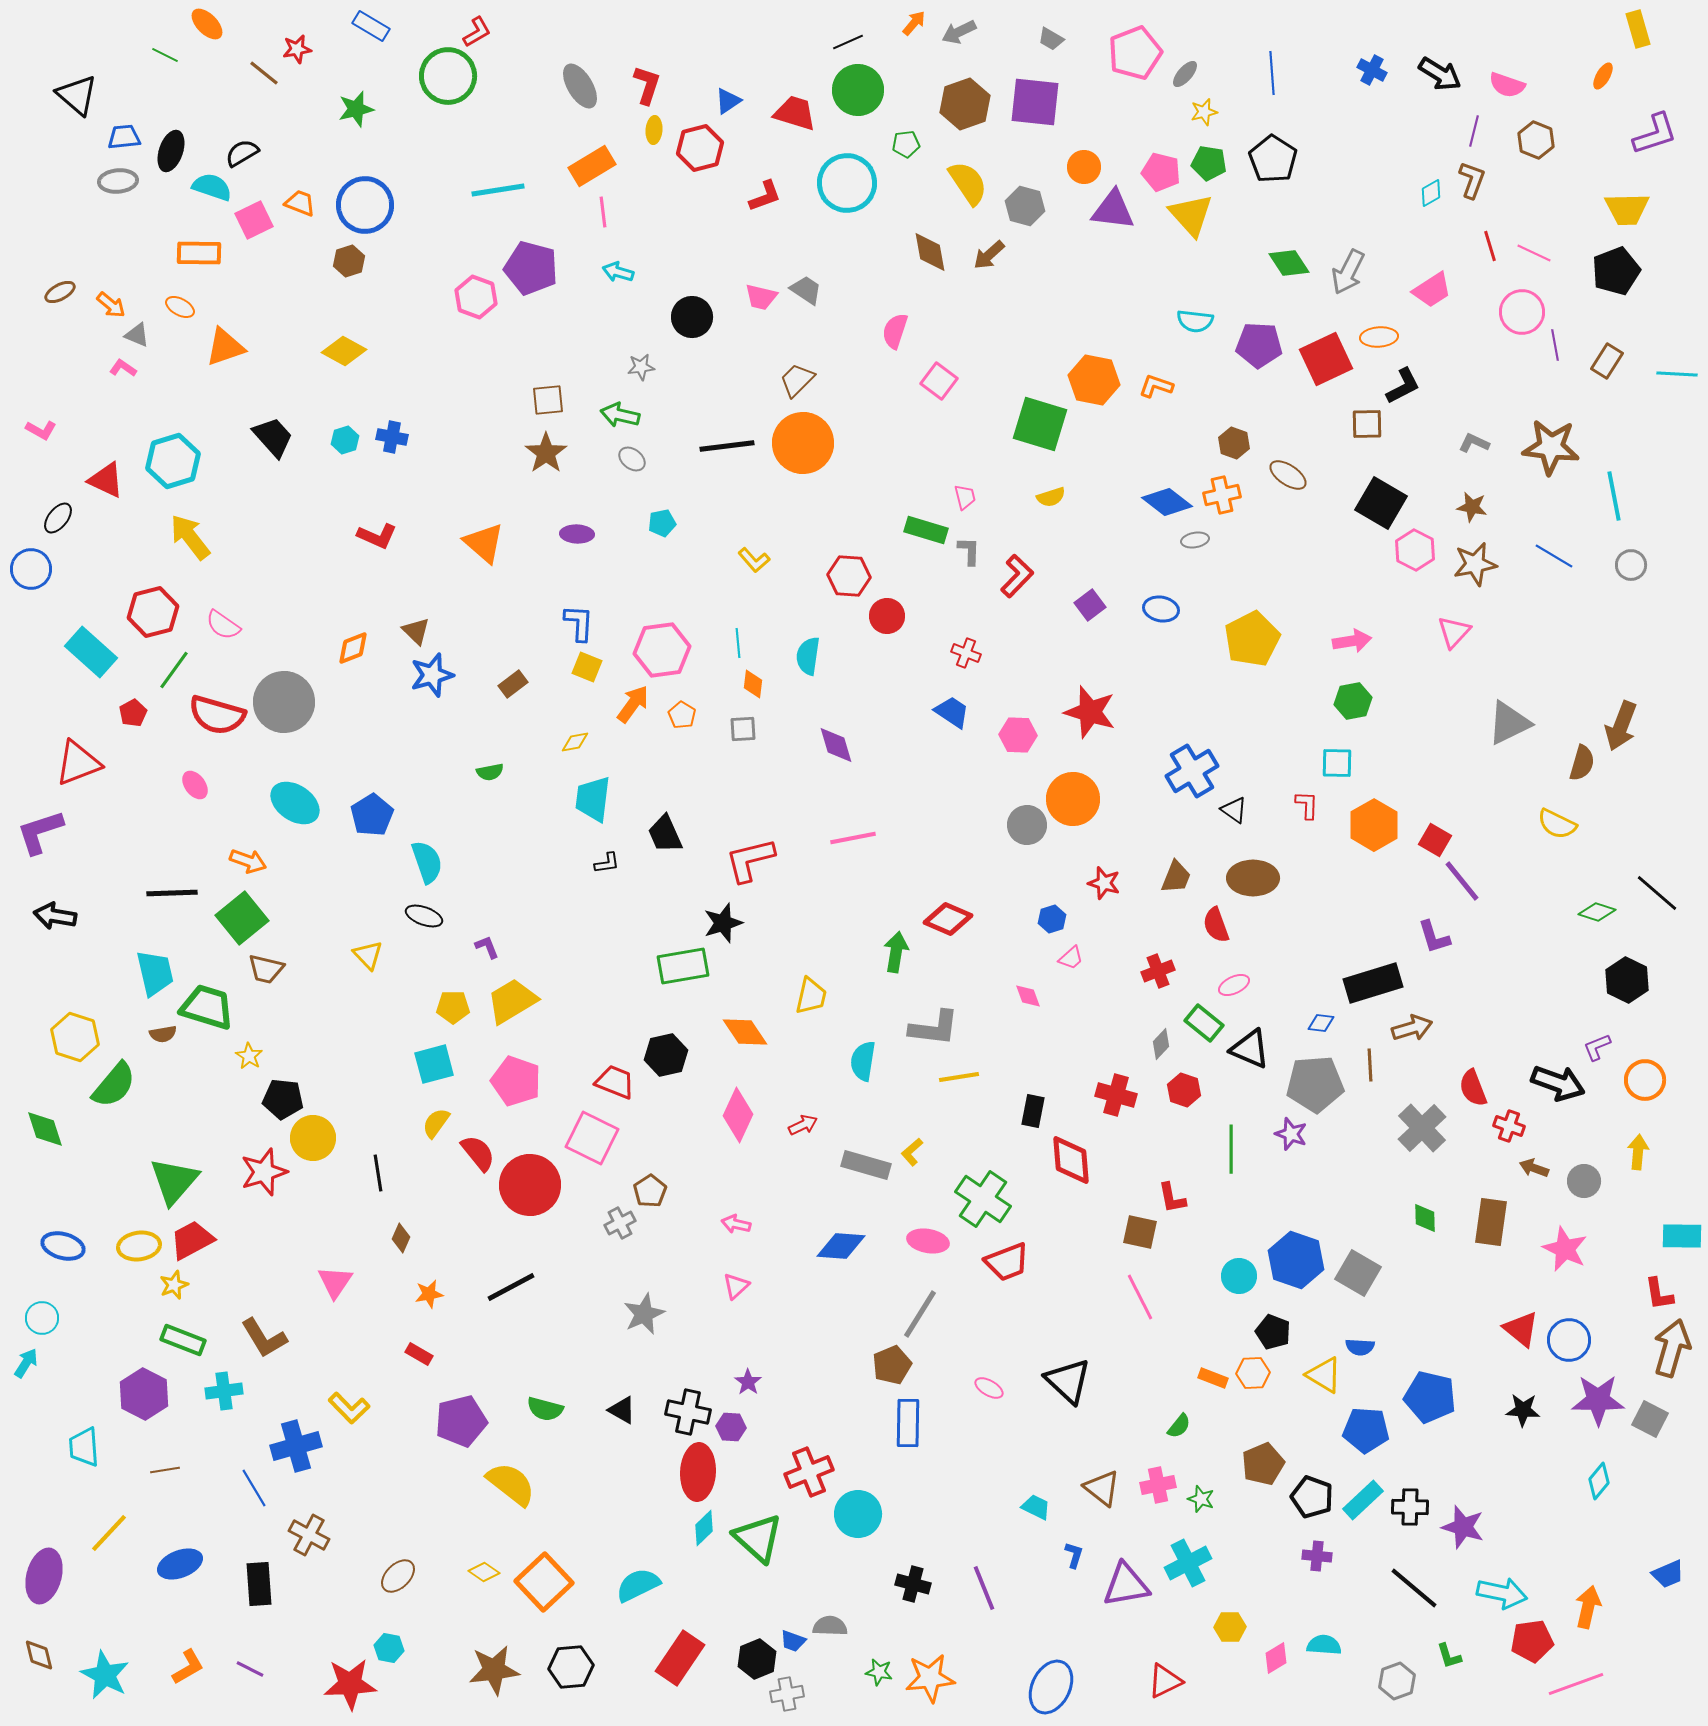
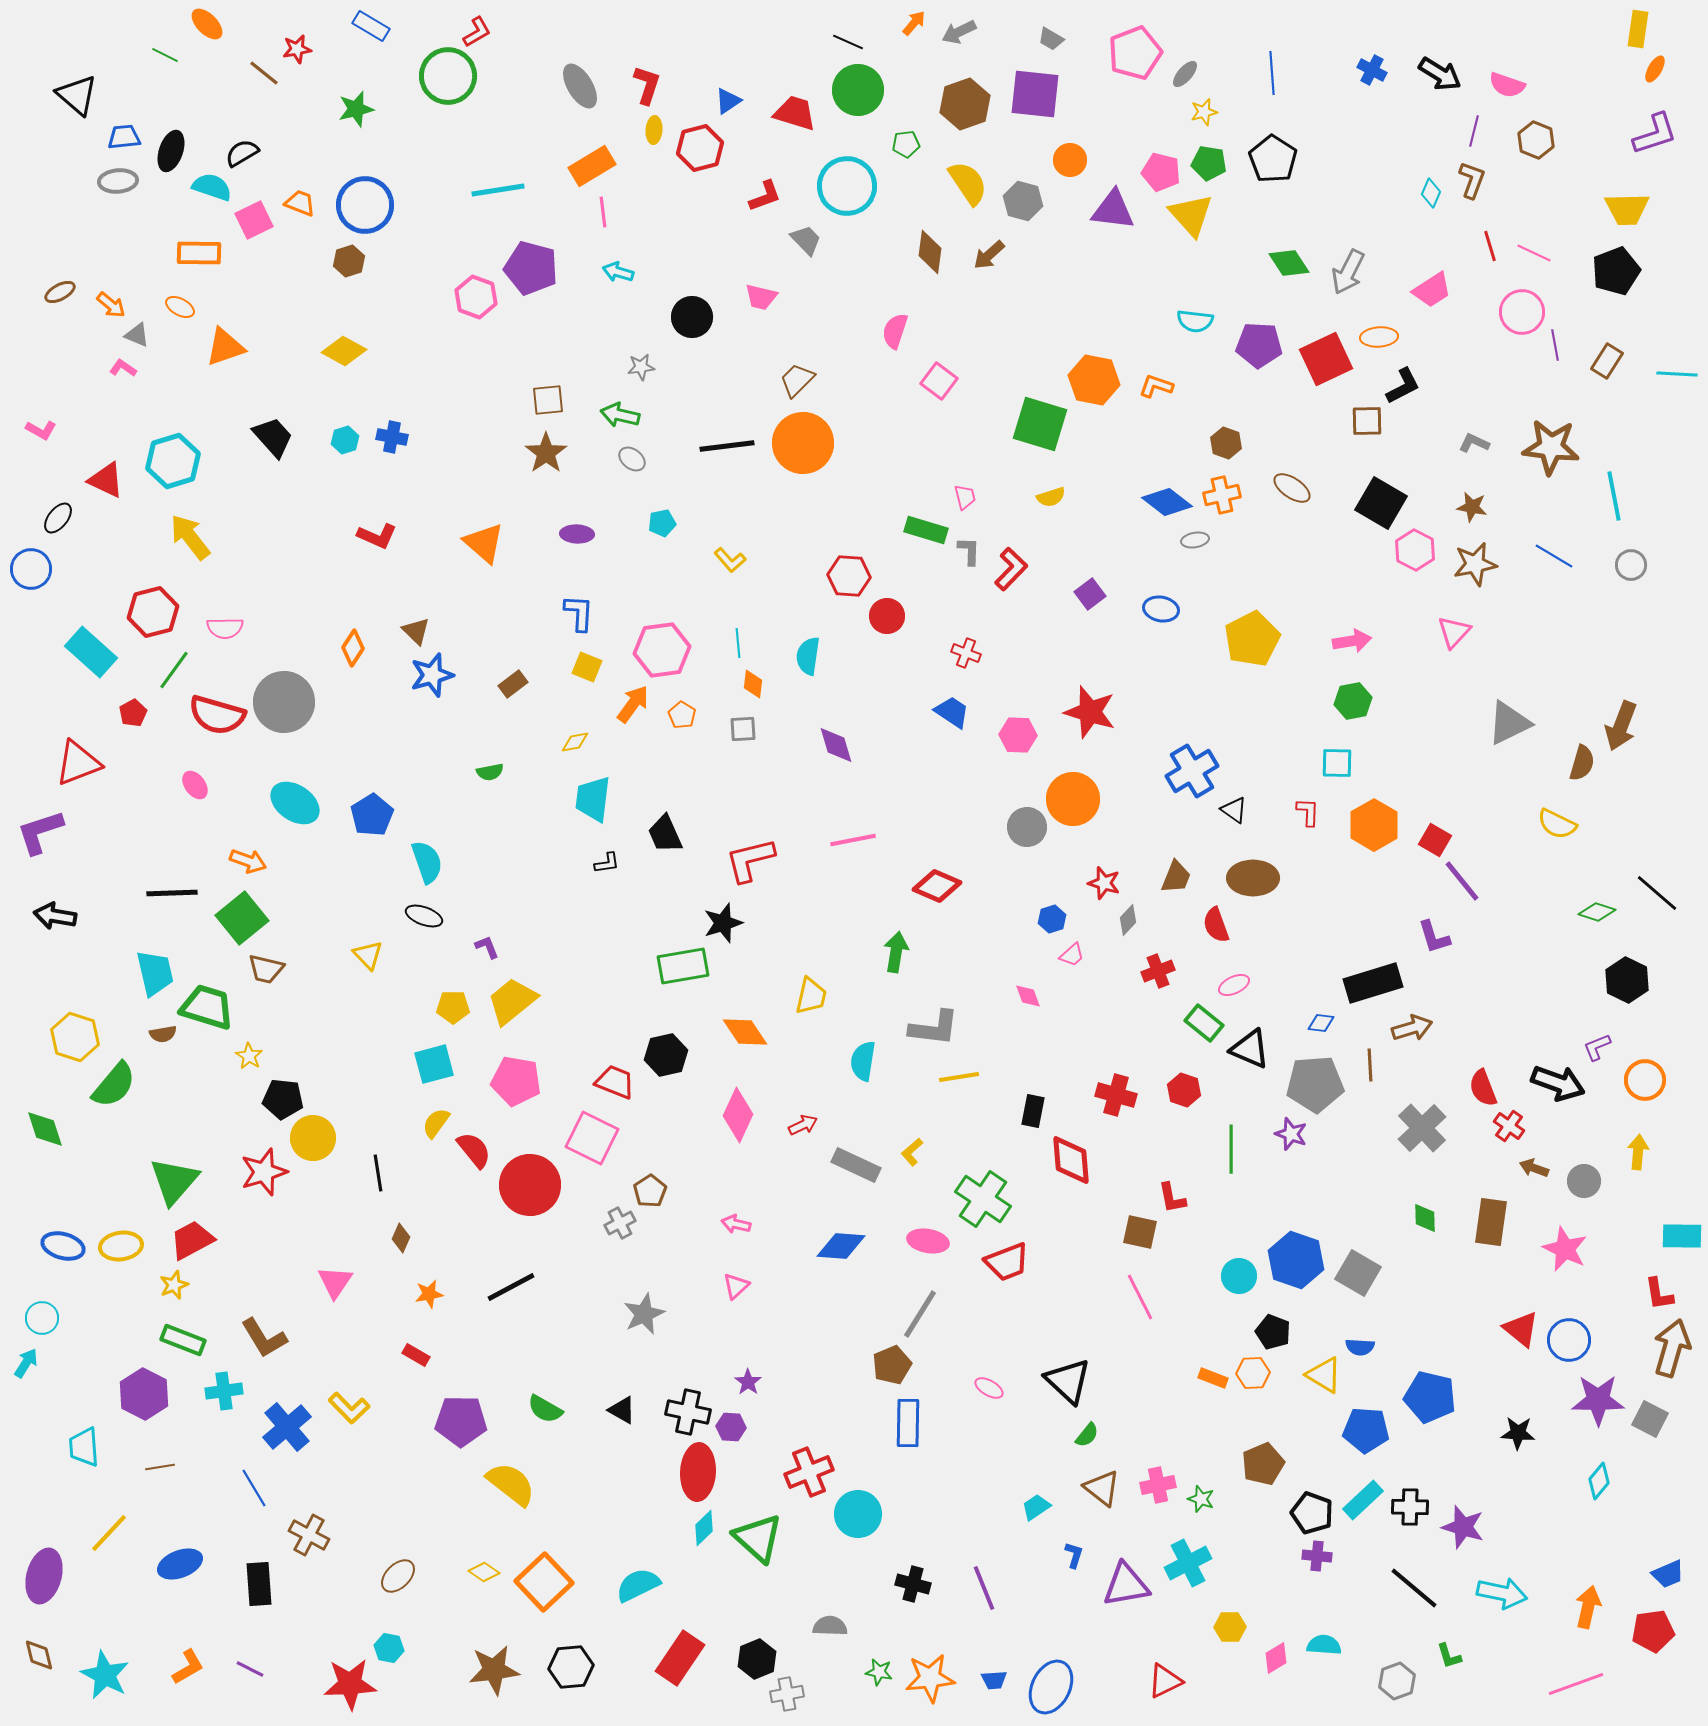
yellow rectangle at (1638, 29): rotated 24 degrees clockwise
black line at (848, 42): rotated 48 degrees clockwise
orange ellipse at (1603, 76): moved 52 px right, 7 px up
purple square at (1035, 102): moved 8 px up
orange circle at (1084, 167): moved 14 px left, 7 px up
cyan circle at (847, 183): moved 3 px down
cyan diamond at (1431, 193): rotated 36 degrees counterclockwise
gray hexagon at (1025, 206): moved 2 px left, 5 px up
brown diamond at (930, 252): rotated 18 degrees clockwise
gray trapezoid at (806, 290): moved 50 px up; rotated 12 degrees clockwise
brown square at (1367, 424): moved 3 px up
brown hexagon at (1234, 443): moved 8 px left
brown ellipse at (1288, 475): moved 4 px right, 13 px down
yellow L-shape at (754, 560): moved 24 px left
red L-shape at (1017, 576): moved 6 px left, 7 px up
purple square at (1090, 605): moved 11 px up
blue L-shape at (579, 623): moved 10 px up
pink semicircle at (223, 625): moved 2 px right, 3 px down; rotated 36 degrees counterclockwise
orange diamond at (353, 648): rotated 36 degrees counterclockwise
red L-shape at (1307, 805): moved 1 px right, 7 px down
gray circle at (1027, 825): moved 2 px down
pink line at (853, 838): moved 2 px down
red diamond at (948, 919): moved 11 px left, 33 px up
pink trapezoid at (1071, 958): moved 1 px right, 3 px up
yellow trapezoid at (512, 1001): rotated 8 degrees counterclockwise
gray diamond at (1161, 1044): moved 33 px left, 124 px up
pink pentagon at (516, 1081): rotated 9 degrees counterclockwise
red semicircle at (1473, 1088): moved 10 px right
red cross at (1509, 1126): rotated 16 degrees clockwise
red semicircle at (478, 1153): moved 4 px left, 3 px up
gray rectangle at (866, 1165): moved 10 px left; rotated 9 degrees clockwise
yellow ellipse at (139, 1246): moved 18 px left
red rectangle at (419, 1354): moved 3 px left, 1 px down
green semicircle at (545, 1409): rotated 15 degrees clockwise
black star at (1523, 1410): moved 5 px left, 23 px down
purple pentagon at (461, 1421): rotated 15 degrees clockwise
green semicircle at (1179, 1426): moved 92 px left, 9 px down
blue cross at (296, 1446): moved 9 px left, 19 px up; rotated 24 degrees counterclockwise
brown line at (165, 1470): moved 5 px left, 3 px up
black pentagon at (1312, 1497): moved 16 px down
cyan trapezoid at (1036, 1507): rotated 60 degrees counterclockwise
blue trapezoid at (793, 1641): moved 201 px right, 39 px down; rotated 24 degrees counterclockwise
red pentagon at (1532, 1641): moved 121 px right, 10 px up
